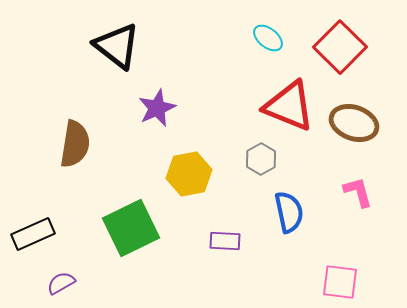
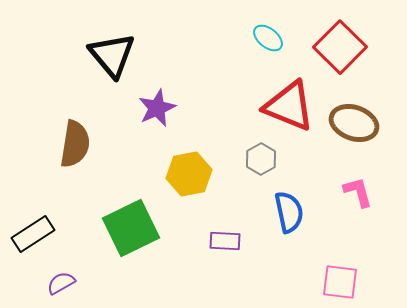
black triangle: moved 5 px left, 9 px down; rotated 12 degrees clockwise
black rectangle: rotated 9 degrees counterclockwise
